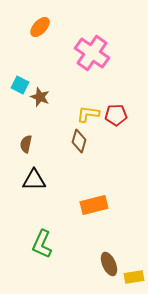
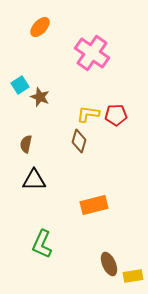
cyan square: rotated 30 degrees clockwise
yellow rectangle: moved 1 px left, 1 px up
